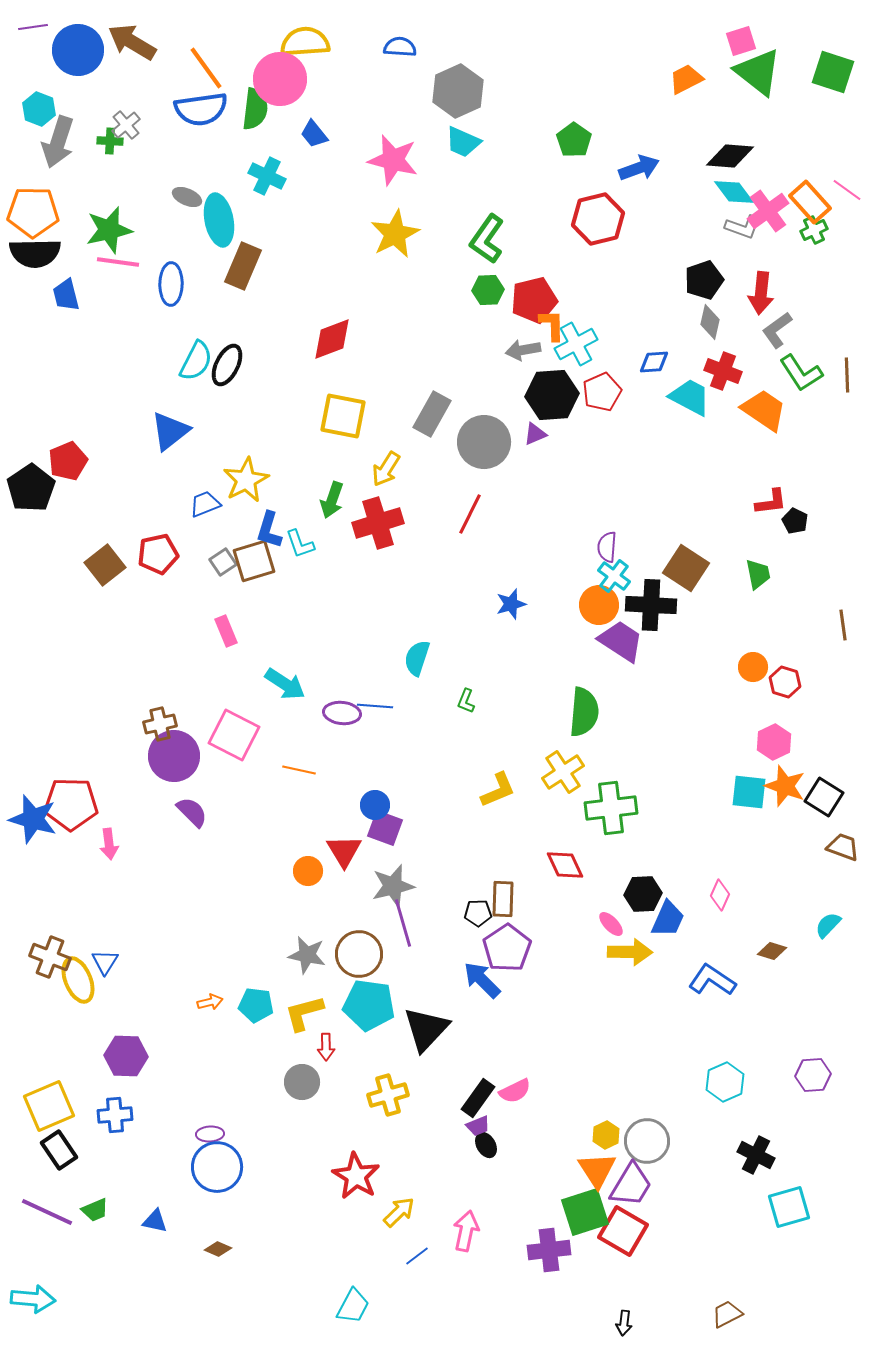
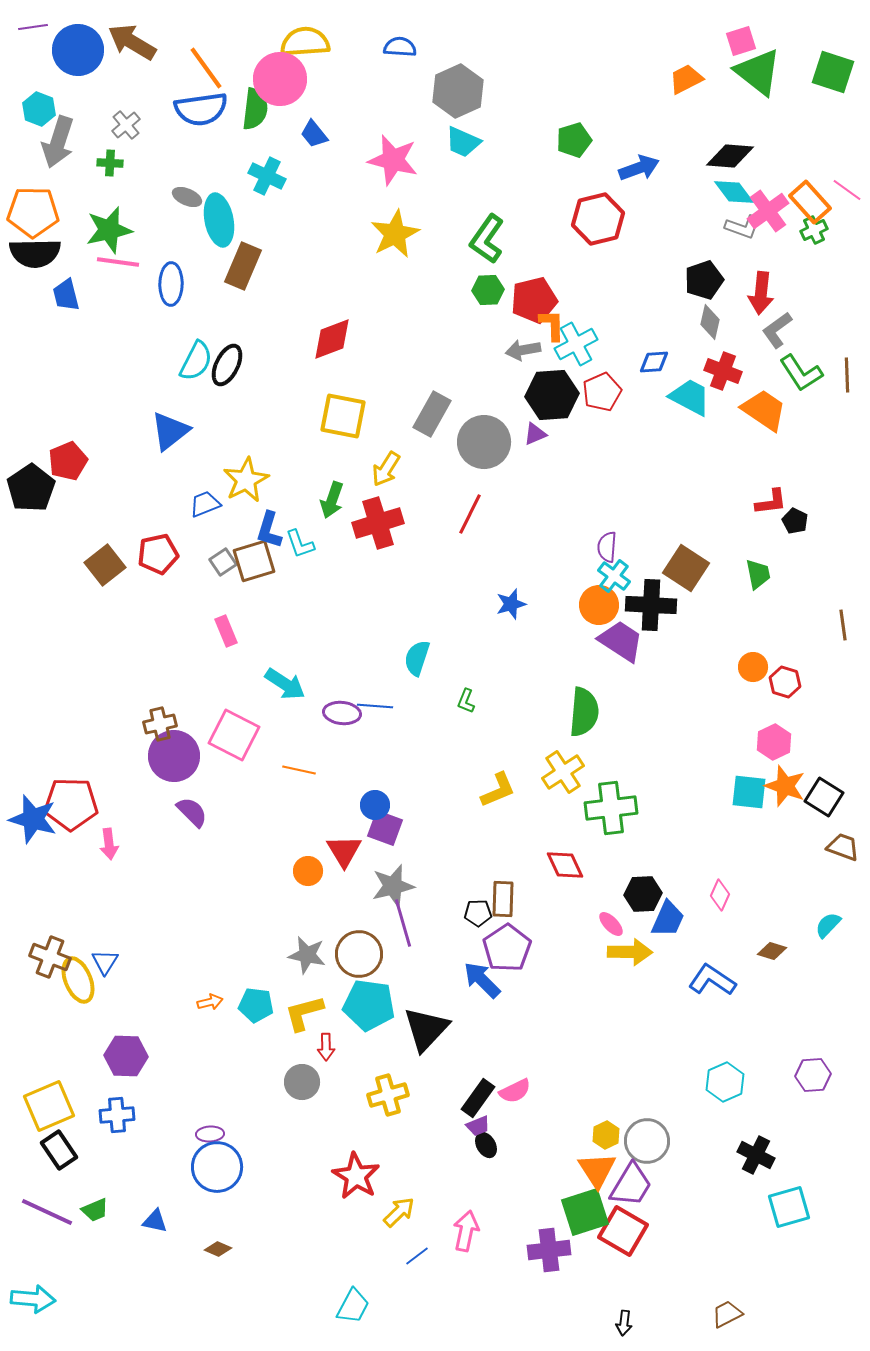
green pentagon at (574, 140): rotated 20 degrees clockwise
green cross at (110, 141): moved 22 px down
blue cross at (115, 1115): moved 2 px right
